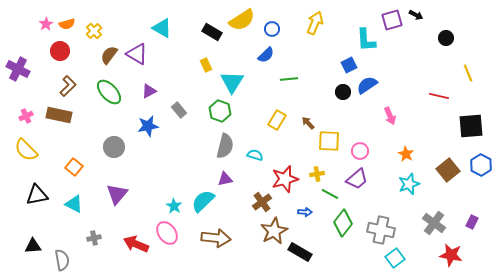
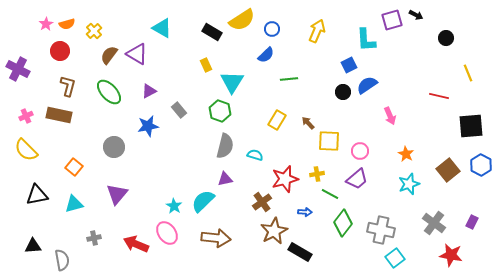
yellow arrow at (315, 23): moved 2 px right, 8 px down
brown L-shape at (68, 86): rotated 30 degrees counterclockwise
cyan triangle at (74, 204): rotated 42 degrees counterclockwise
